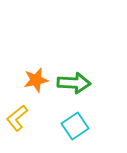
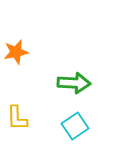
orange star: moved 20 px left, 28 px up
yellow L-shape: rotated 52 degrees counterclockwise
